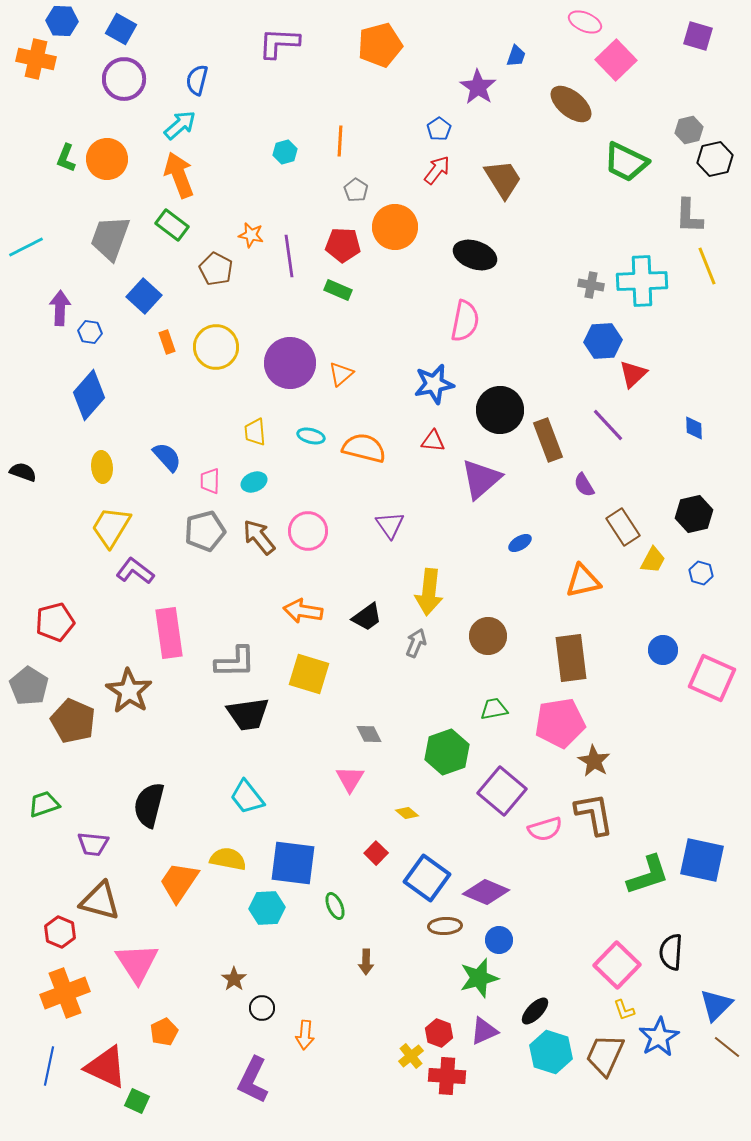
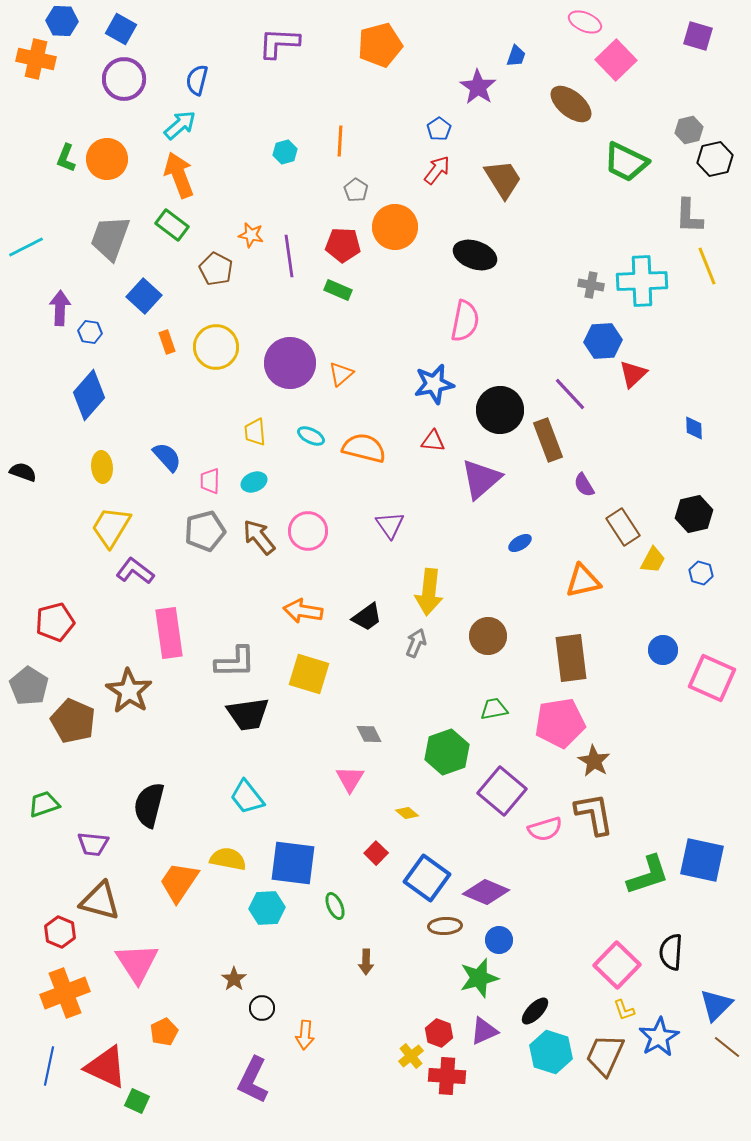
purple line at (608, 425): moved 38 px left, 31 px up
cyan ellipse at (311, 436): rotated 12 degrees clockwise
